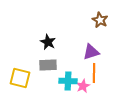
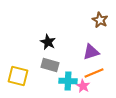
gray rectangle: moved 2 px right; rotated 18 degrees clockwise
orange line: rotated 66 degrees clockwise
yellow square: moved 2 px left, 2 px up
pink star: rotated 16 degrees counterclockwise
